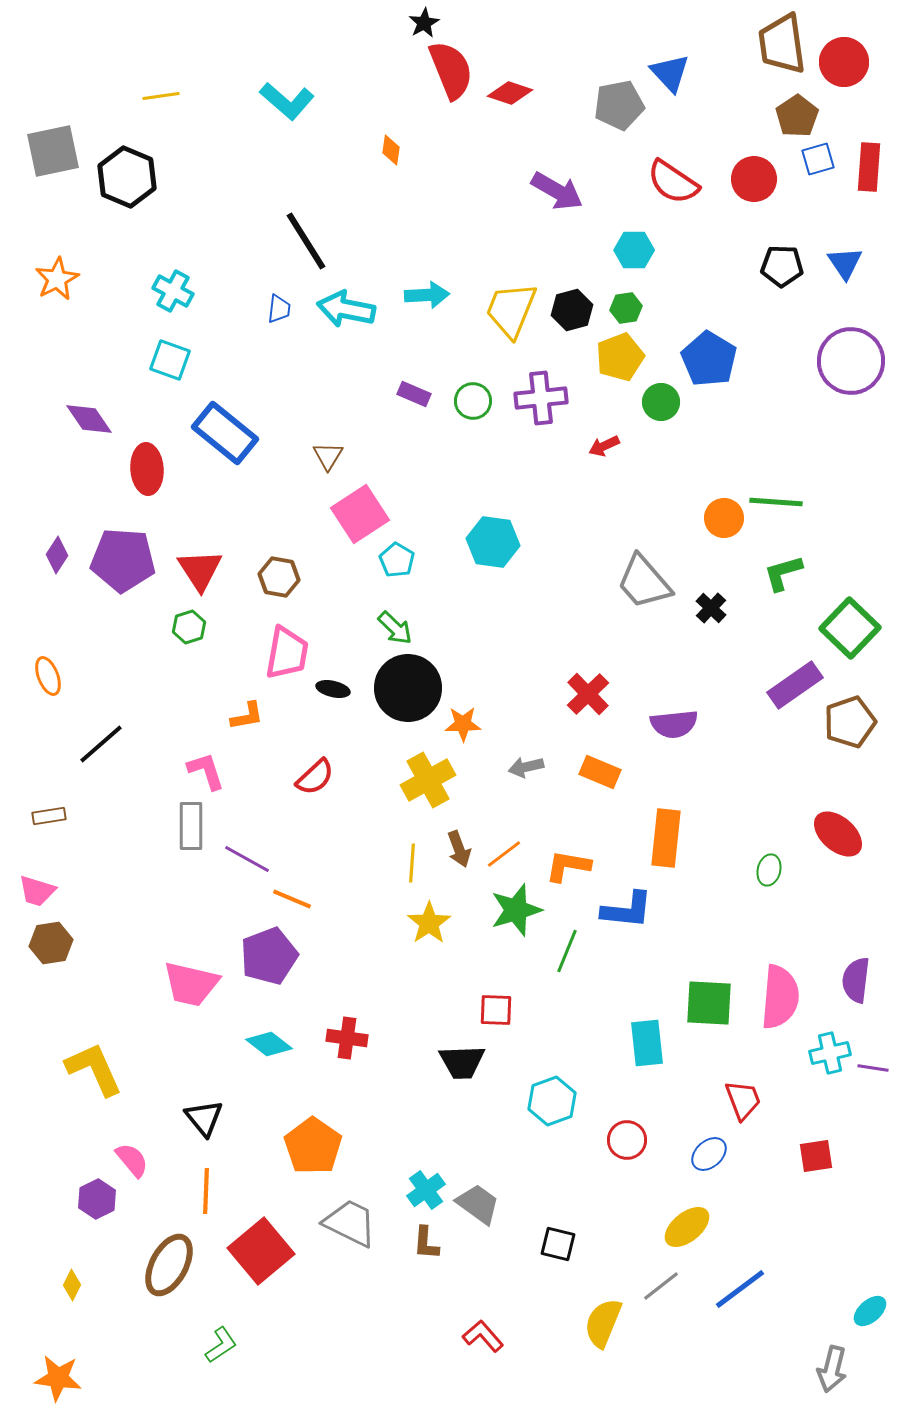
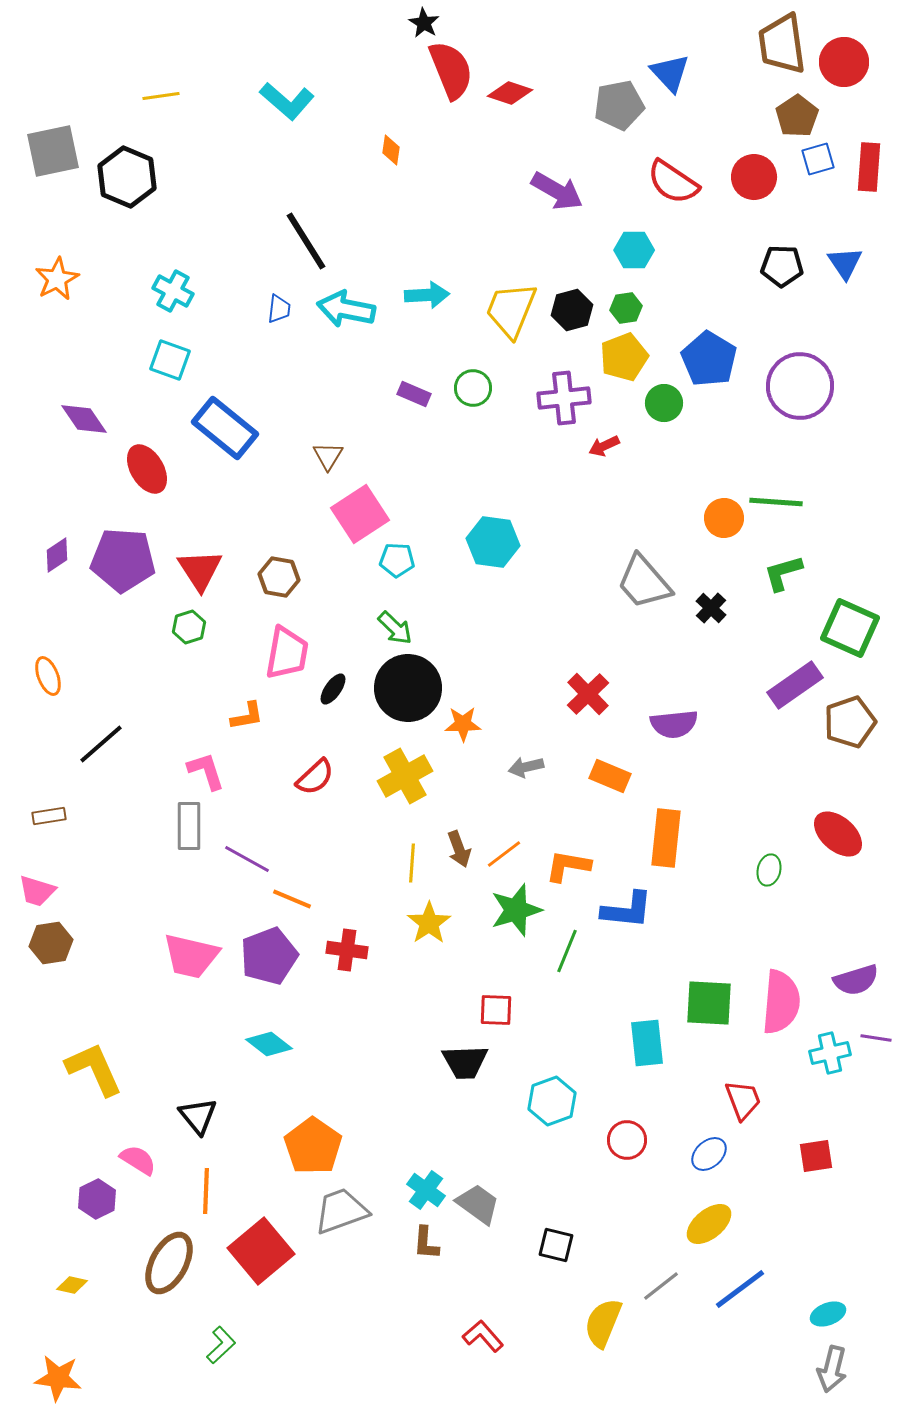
black star at (424, 23): rotated 12 degrees counterclockwise
red circle at (754, 179): moved 2 px up
yellow pentagon at (620, 357): moved 4 px right
purple circle at (851, 361): moved 51 px left, 25 px down
purple cross at (541, 398): moved 23 px right
green circle at (473, 401): moved 13 px up
green circle at (661, 402): moved 3 px right, 1 px down
purple diamond at (89, 419): moved 5 px left
blue rectangle at (225, 433): moved 5 px up
red ellipse at (147, 469): rotated 27 degrees counterclockwise
purple diamond at (57, 555): rotated 24 degrees clockwise
cyan pentagon at (397, 560): rotated 28 degrees counterclockwise
green square at (850, 628): rotated 20 degrees counterclockwise
black ellipse at (333, 689): rotated 68 degrees counterclockwise
orange rectangle at (600, 772): moved 10 px right, 4 px down
yellow cross at (428, 780): moved 23 px left, 4 px up
gray rectangle at (191, 826): moved 2 px left
purple semicircle at (856, 980): rotated 114 degrees counterclockwise
pink trapezoid at (191, 984): moved 28 px up
pink semicircle at (780, 997): moved 1 px right, 5 px down
red cross at (347, 1038): moved 88 px up
black trapezoid at (462, 1062): moved 3 px right
purple line at (873, 1068): moved 3 px right, 30 px up
black triangle at (204, 1118): moved 6 px left, 2 px up
pink semicircle at (132, 1160): moved 6 px right; rotated 18 degrees counterclockwise
cyan cross at (426, 1190): rotated 18 degrees counterclockwise
gray trapezoid at (350, 1223): moved 9 px left, 12 px up; rotated 46 degrees counterclockwise
yellow ellipse at (687, 1227): moved 22 px right, 3 px up
black square at (558, 1244): moved 2 px left, 1 px down
brown ellipse at (169, 1265): moved 2 px up
yellow diamond at (72, 1285): rotated 76 degrees clockwise
cyan ellipse at (870, 1311): moved 42 px left, 3 px down; rotated 20 degrees clockwise
green L-shape at (221, 1345): rotated 9 degrees counterclockwise
